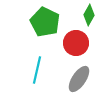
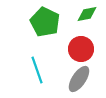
green diamond: moved 2 px left, 1 px up; rotated 50 degrees clockwise
red circle: moved 5 px right, 6 px down
cyan line: rotated 32 degrees counterclockwise
